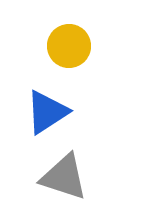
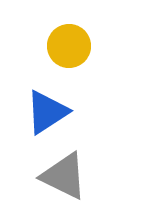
gray triangle: moved 1 px up; rotated 8 degrees clockwise
